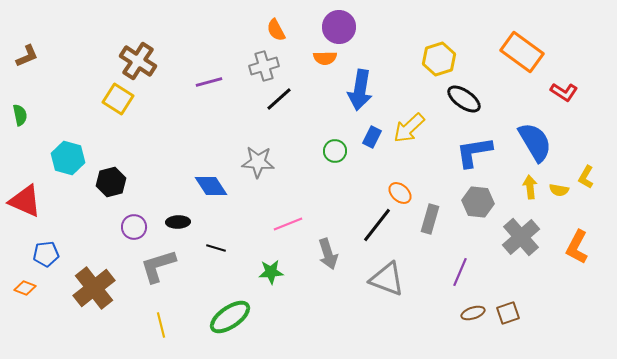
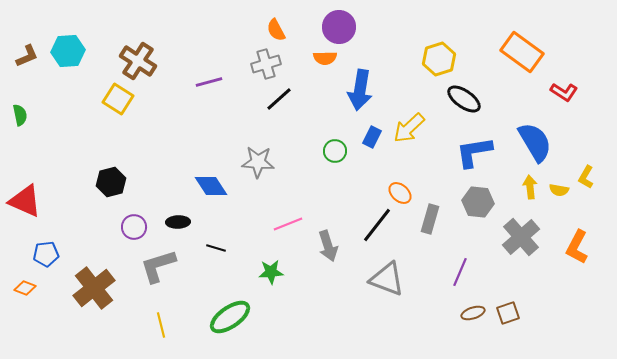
gray cross at (264, 66): moved 2 px right, 2 px up
cyan hexagon at (68, 158): moved 107 px up; rotated 20 degrees counterclockwise
gray arrow at (328, 254): moved 8 px up
